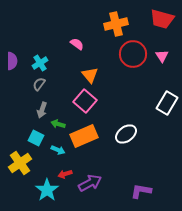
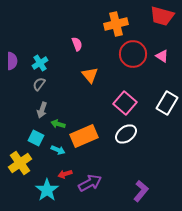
red trapezoid: moved 3 px up
pink semicircle: rotated 32 degrees clockwise
pink triangle: rotated 24 degrees counterclockwise
pink square: moved 40 px right, 2 px down
purple L-shape: rotated 120 degrees clockwise
